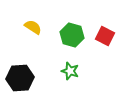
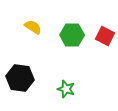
green hexagon: rotated 15 degrees counterclockwise
green star: moved 4 px left, 18 px down
black hexagon: rotated 12 degrees clockwise
